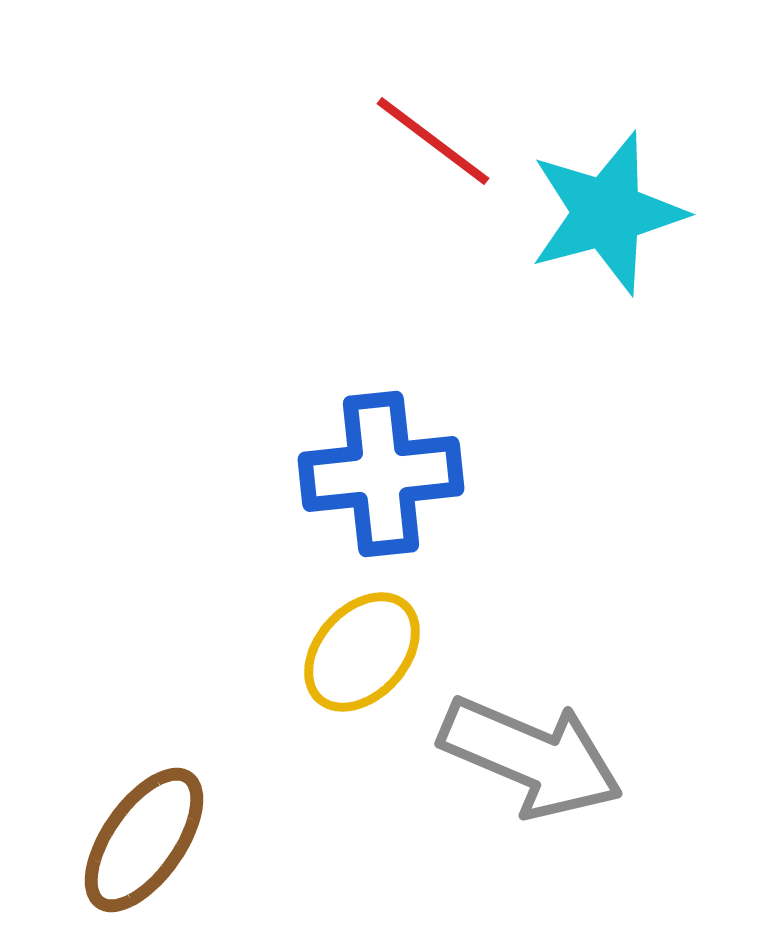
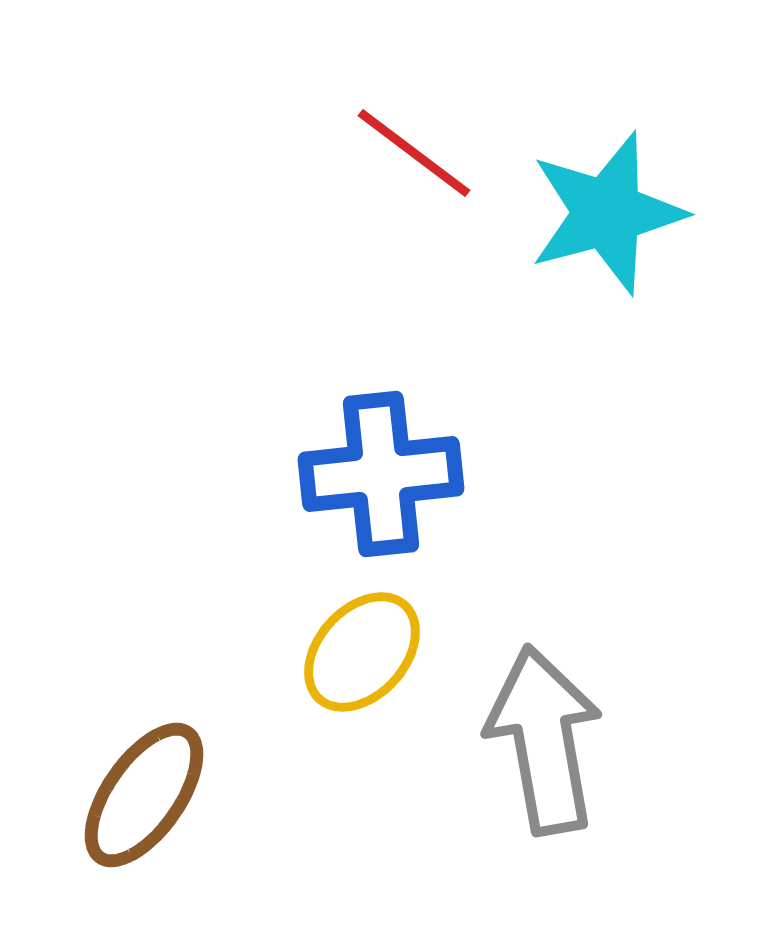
red line: moved 19 px left, 12 px down
gray arrow: moved 13 px right, 17 px up; rotated 123 degrees counterclockwise
brown ellipse: moved 45 px up
